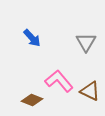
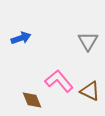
blue arrow: moved 11 px left; rotated 66 degrees counterclockwise
gray triangle: moved 2 px right, 1 px up
brown diamond: rotated 45 degrees clockwise
